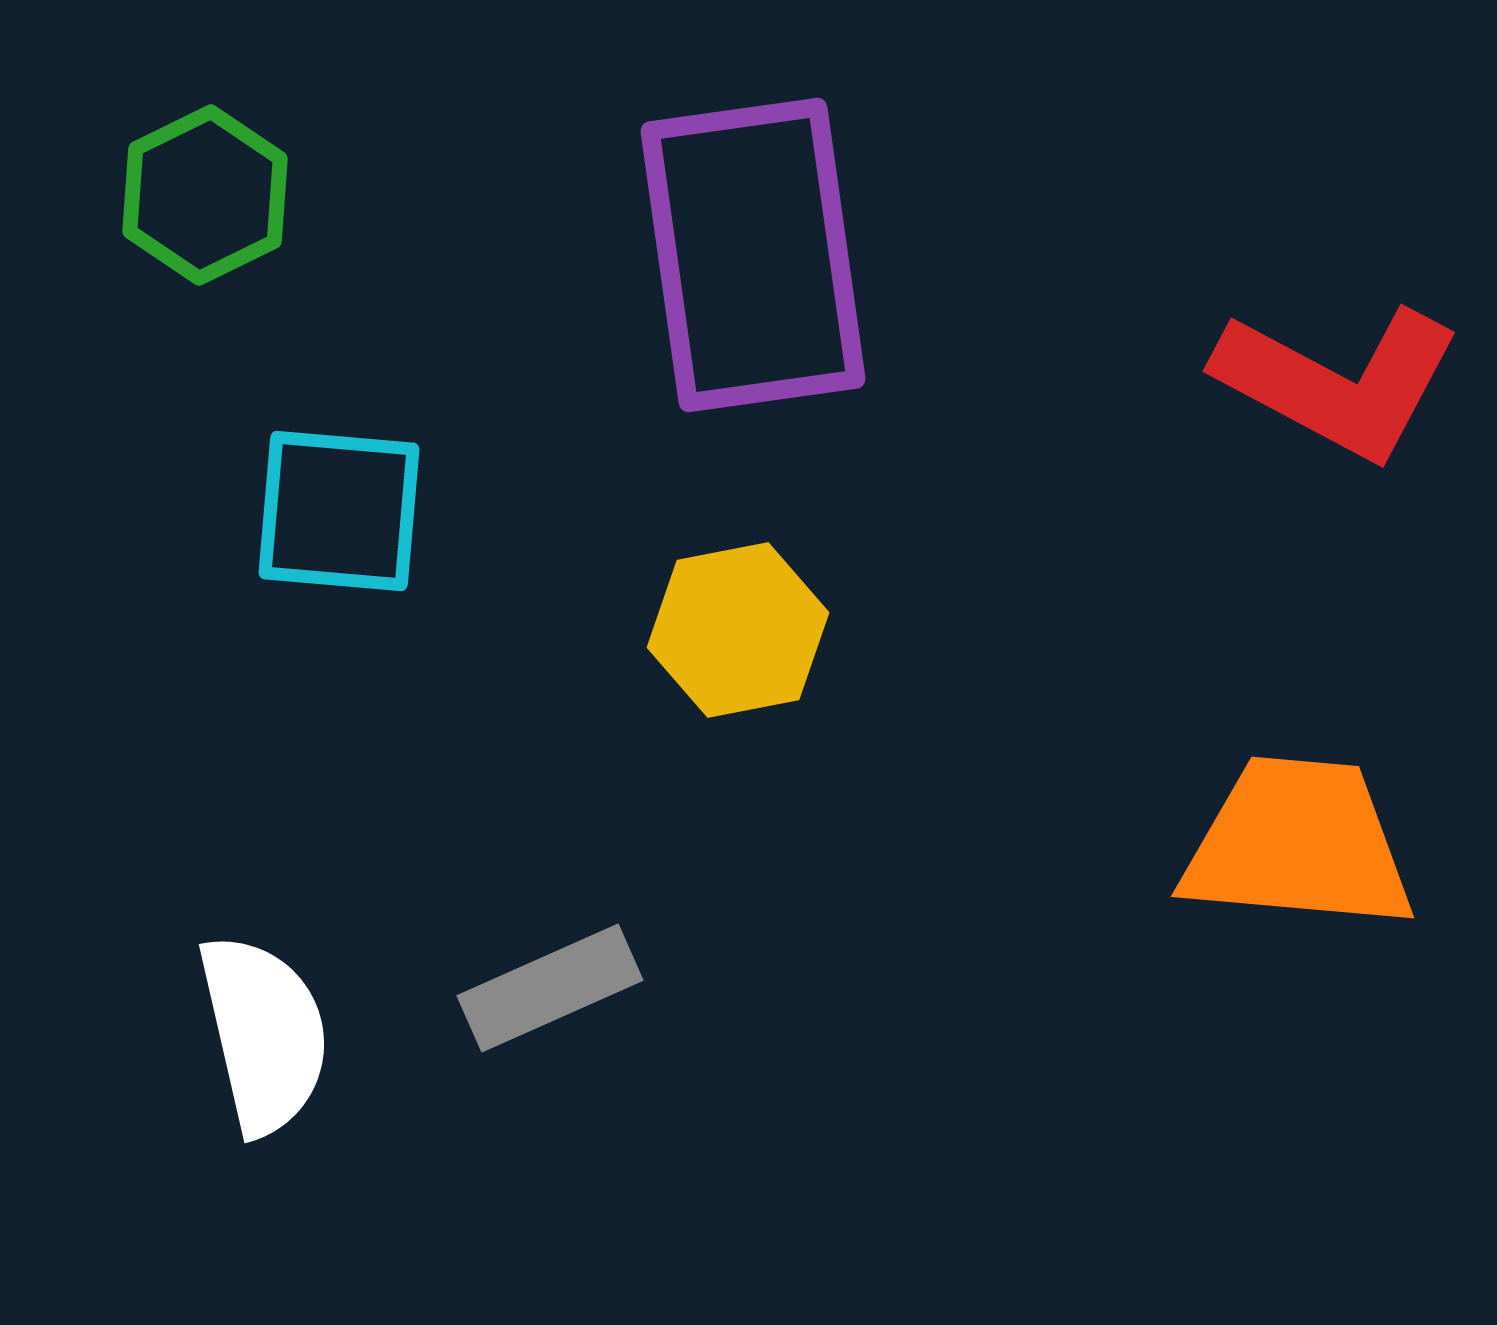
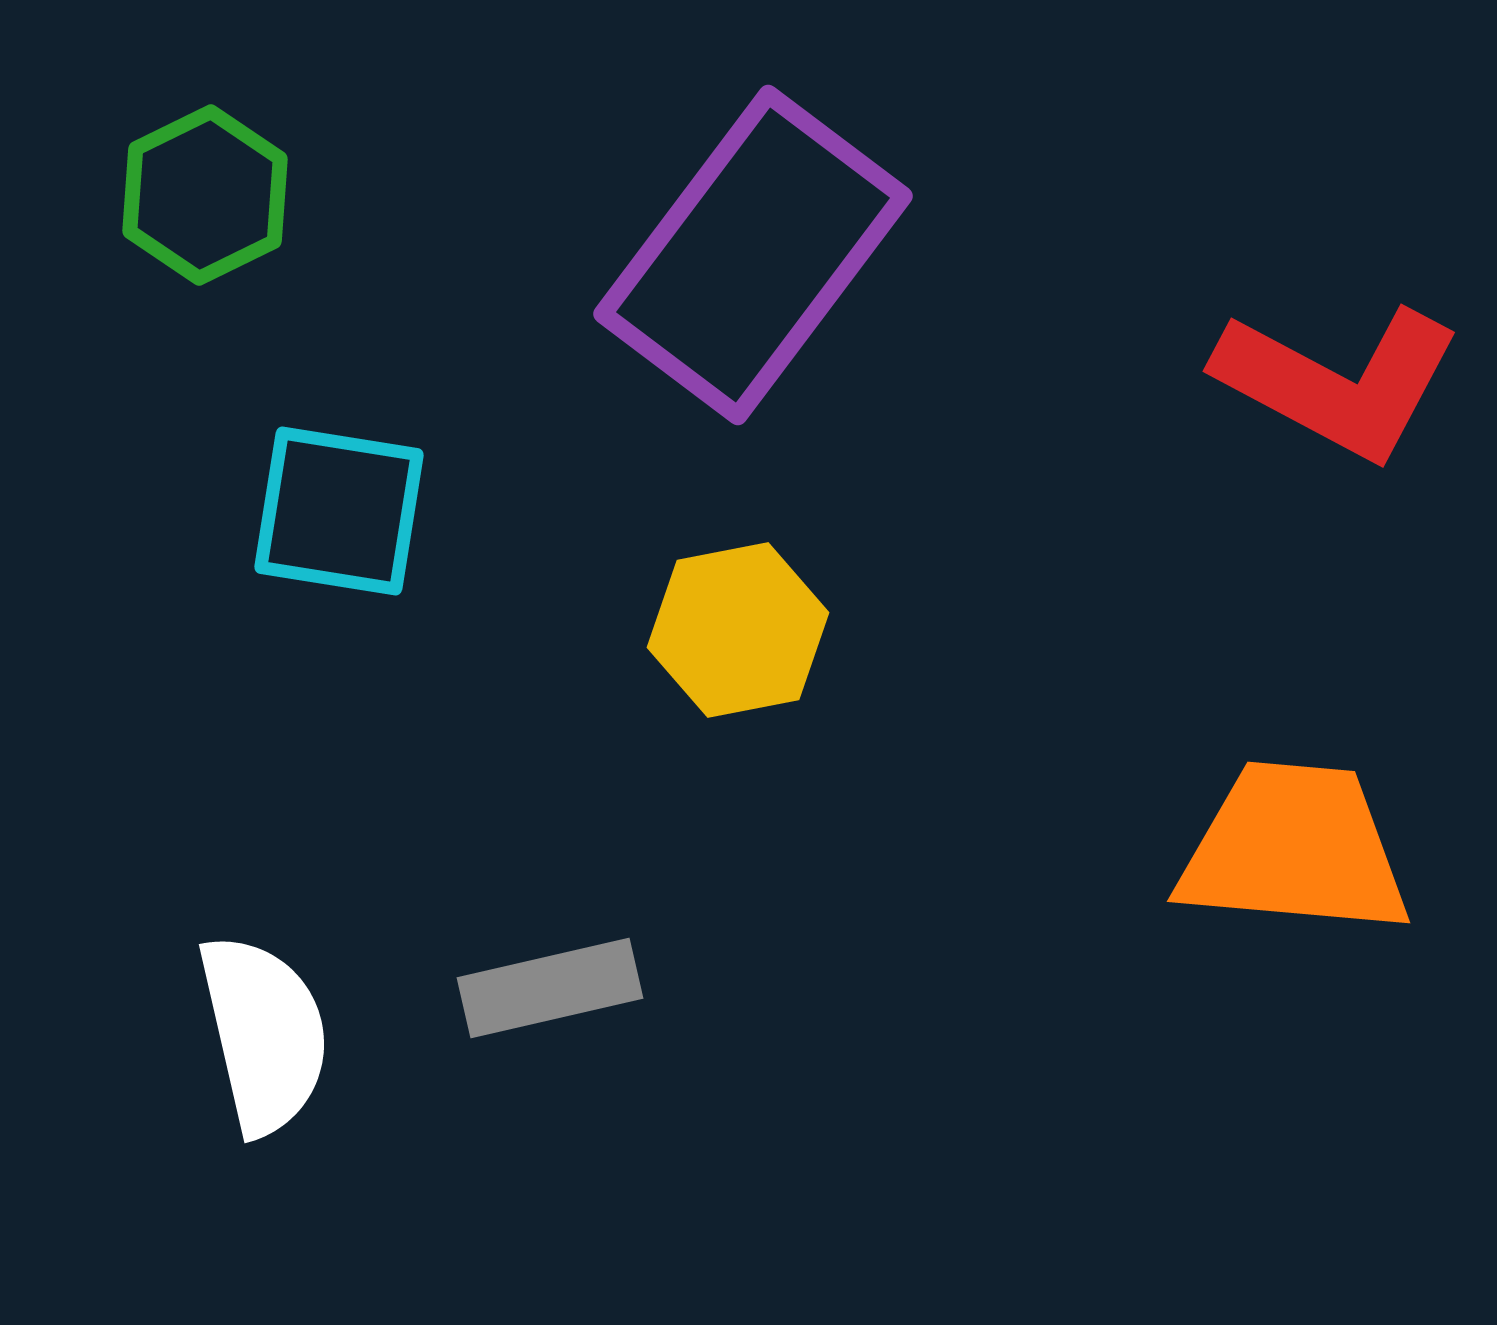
purple rectangle: rotated 45 degrees clockwise
cyan square: rotated 4 degrees clockwise
orange trapezoid: moved 4 px left, 5 px down
gray rectangle: rotated 11 degrees clockwise
